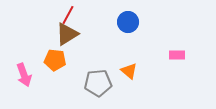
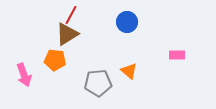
red line: moved 3 px right
blue circle: moved 1 px left
